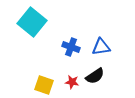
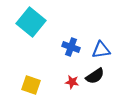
cyan square: moved 1 px left
blue triangle: moved 3 px down
yellow square: moved 13 px left
